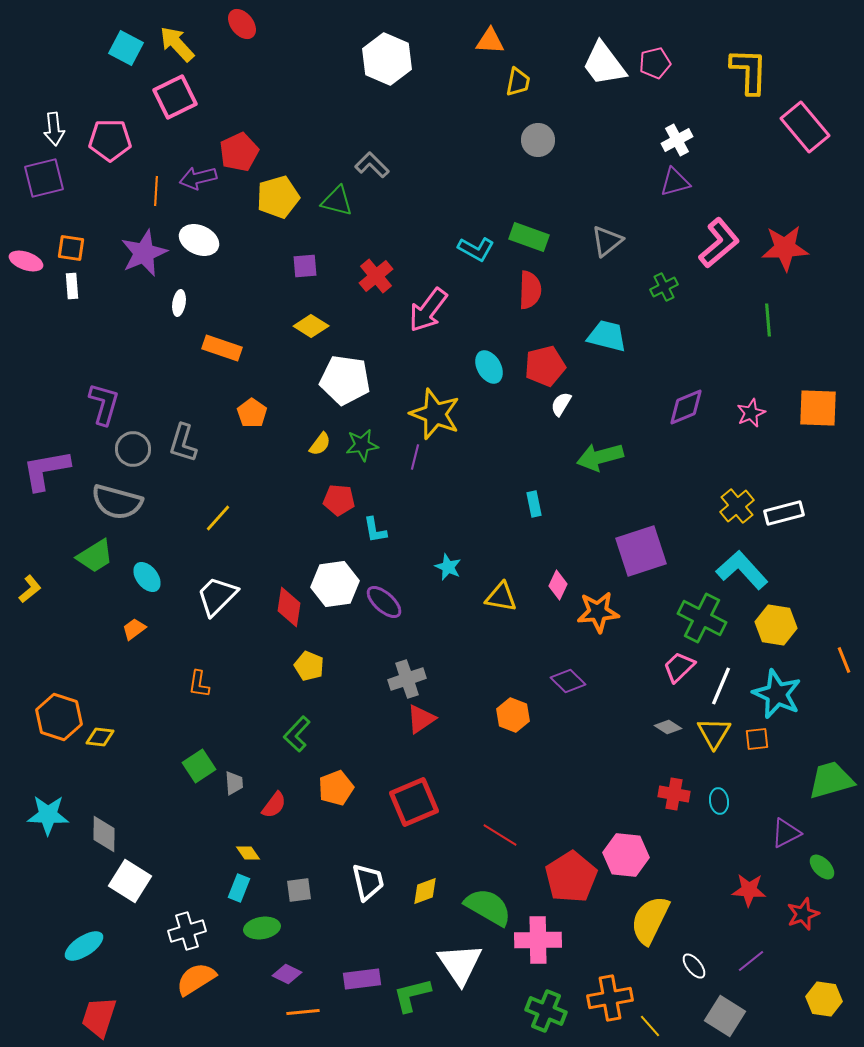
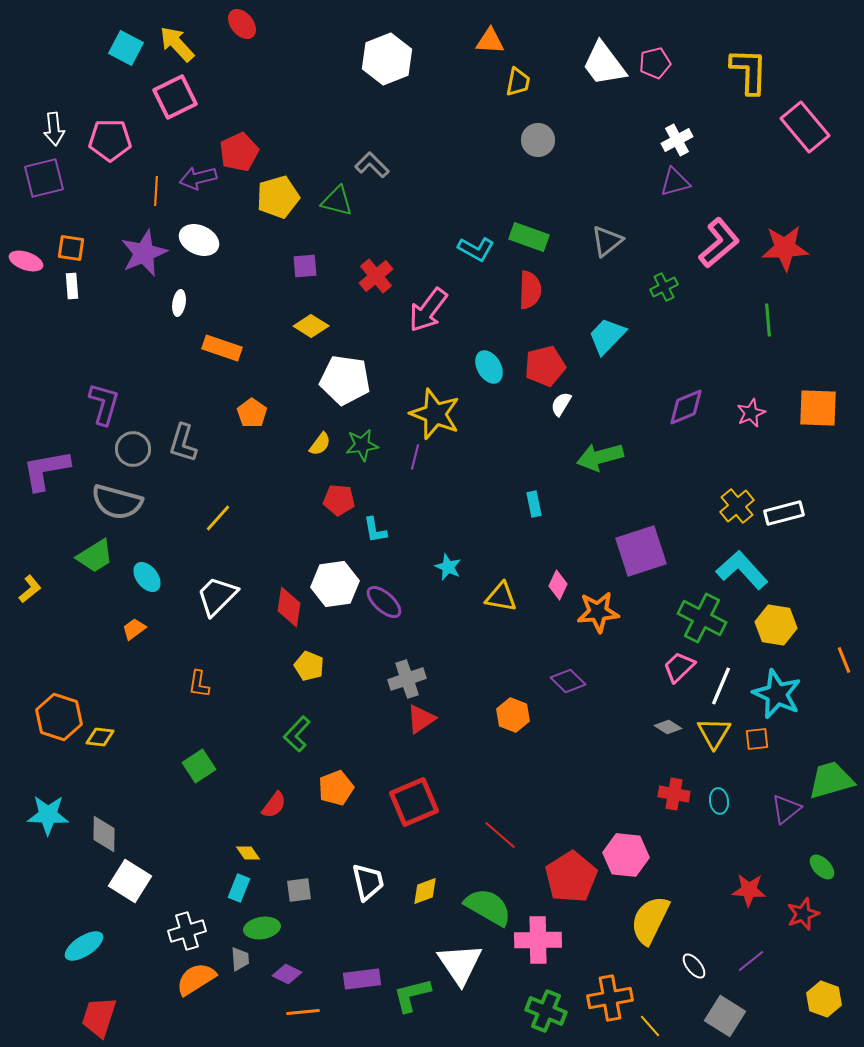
white hexagon at (387, 59): rotated 15 degrees clockwise
cyan trapezoid at (607, 336): rotated 60 degrees counterclockwise
gray trapezoid at (234, 783): moved 6 px right, 176 px down
purple triangle at (786, 833): moved 24 px up; rotated 12 degrees counterclockwise
red line at (500, 835): rotated 9 degrees clockwise
yellow hexagon at (824, 999): rotated 12 degrees clockwise
